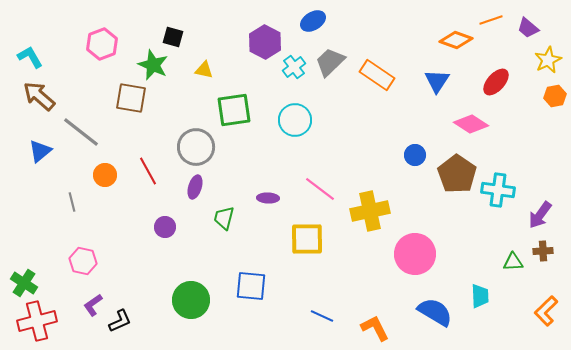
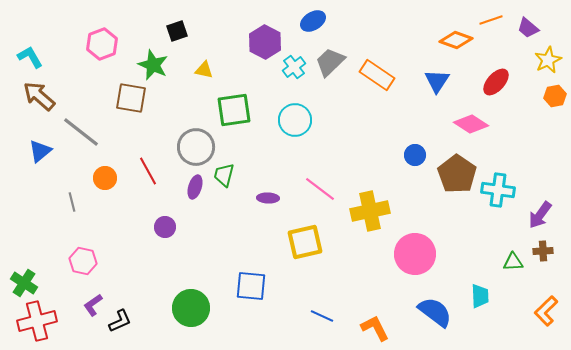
black square at (173, 37): moved 4 px right, 6 px up; rotated 35 degrees counterclockwise
orange circle at (105, 175): moved 3 px down
green trapezoid at (224, 218): moved 43 px up
yellow square at (307, 239): moved 2 px left, 3 px down; rotated 12 degrees counterclockwise
green circle at (191, 300): moved 8 px down
blue semicircle at (435, 312): rotated 6 degrees clockwise
